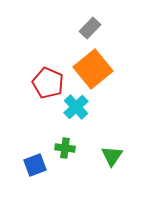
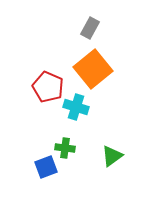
gray rectangle: rotated 15 degrees counterclockwise
red pentagon: moved 4 px down
cyan cross: rotated 30 degrees counterclockwise
green triangle: rotated 20 degrees clockwise
blue square: moved 11 px right, 2 px down
